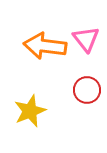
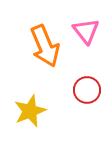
pink triangle: moved 8 px up
orange arrow: rotated 120 degrees counterclockwise
